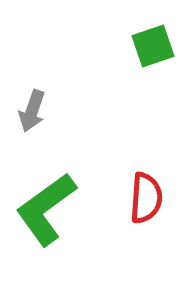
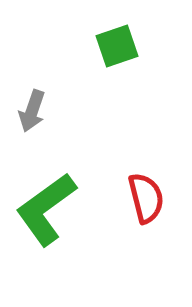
green square: moved 36 px left
red semicircle: rotated 18 degrees counterclockwise
